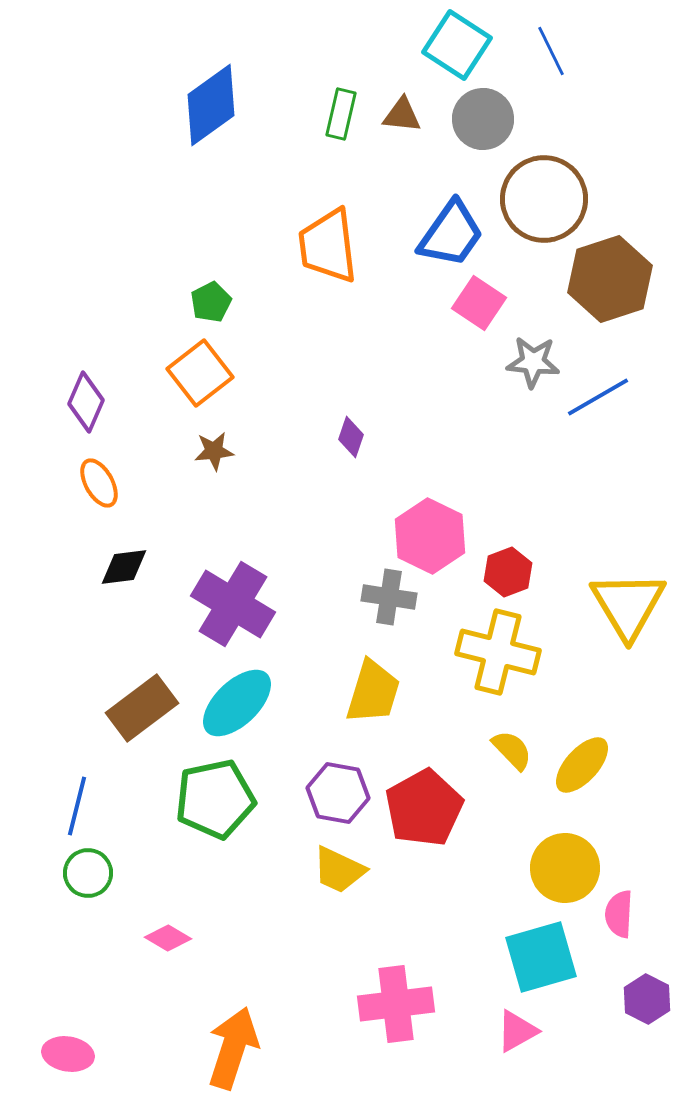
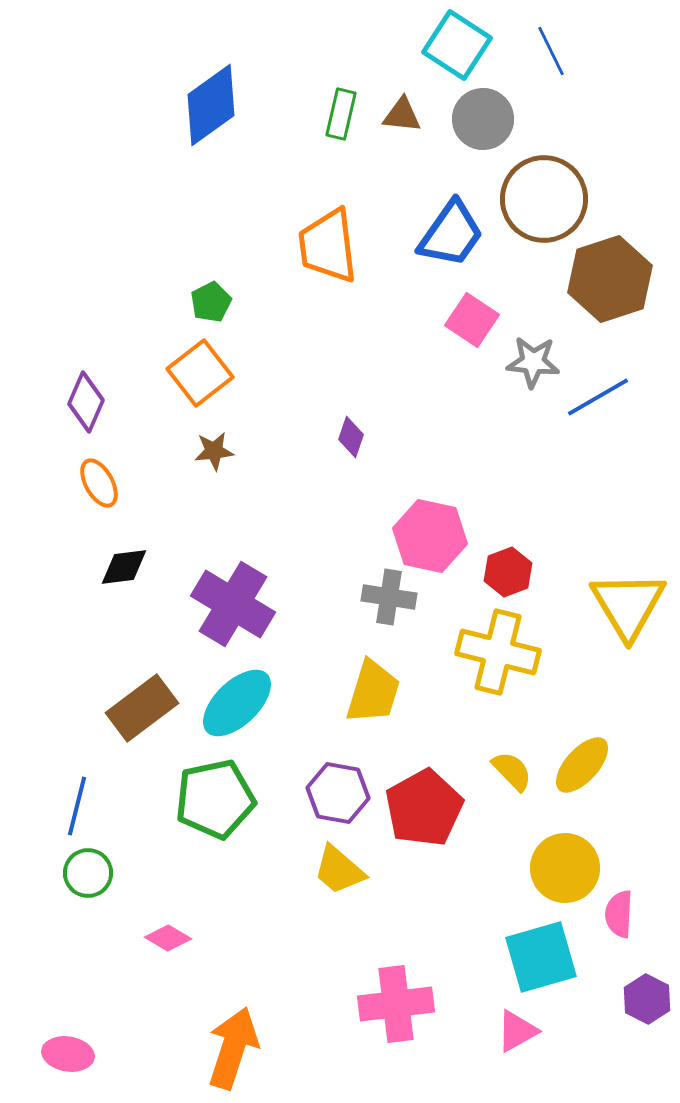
pink square at (479, 303): moved 7 px left, 17 px down
pink hexagon at (430, 536): rotated 14 degrees counterclockwise
yellow semicircle at (512, 750): moved 21 px down
yellow trapezoid at (339, 870): rotated 16 degrees clockwise
